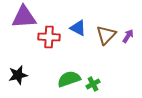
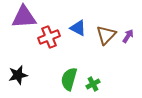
red cross: rotated 25 degrees counterclockwise
green semicircle: rotated 55 degrees counterclockwise
